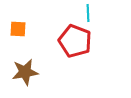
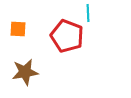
red pentagon: moved 8 px left, 5 px up
